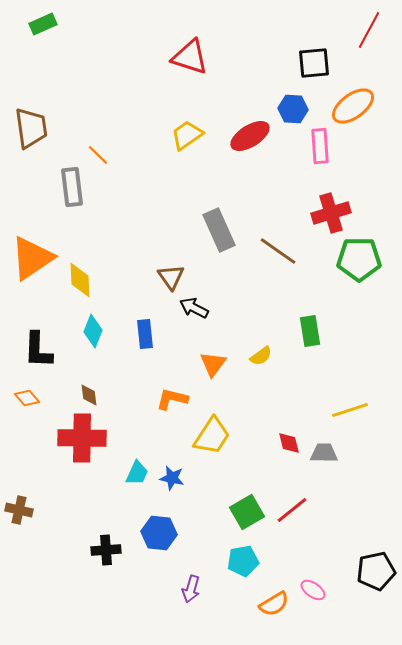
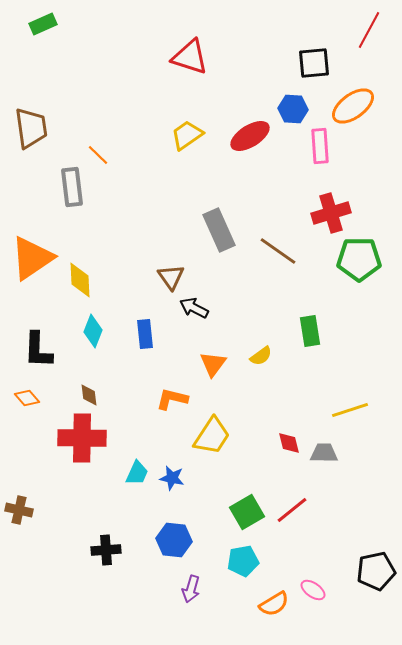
blue hexagon at (159, 533): moved 15 px right, 7 px down
